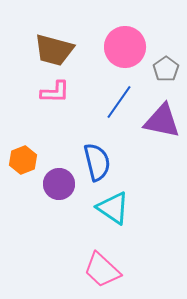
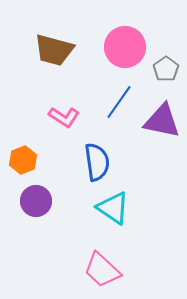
pink L-shape: moved 9 px right, 25 px down; rotated 32 degrees clockwise
blue semicircle: rotated 6 degrees clockwise
purple circle: moved 23 px left, 17 px down
